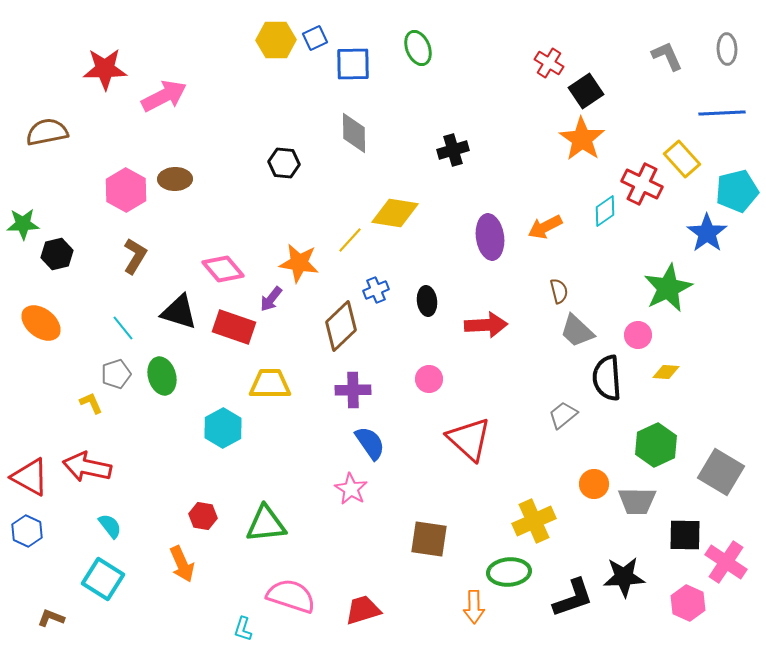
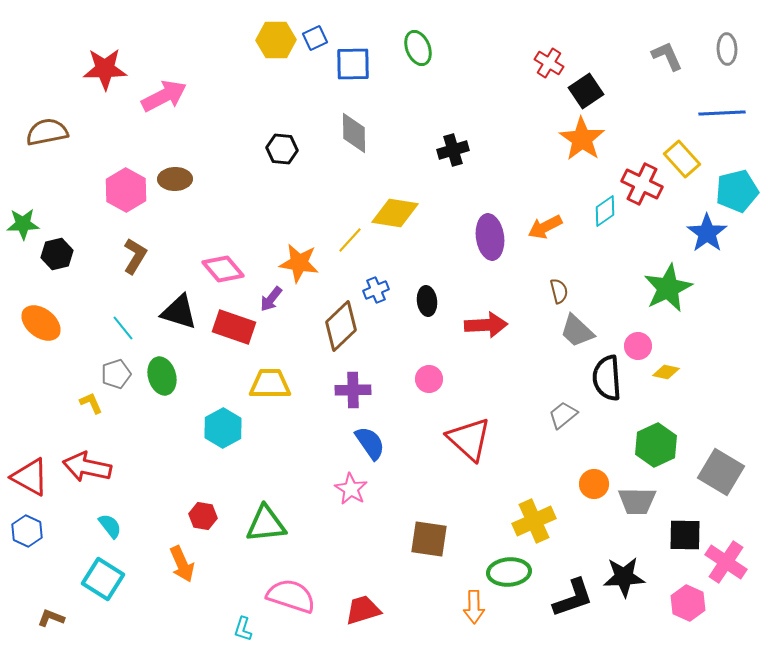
black hexagon at (284, 163): moved 2 px left, 14 px up
pink circle at (638, 335): moved 11 px down
yellow diamond at (666, 372): rotated 8 degrees clockwise
